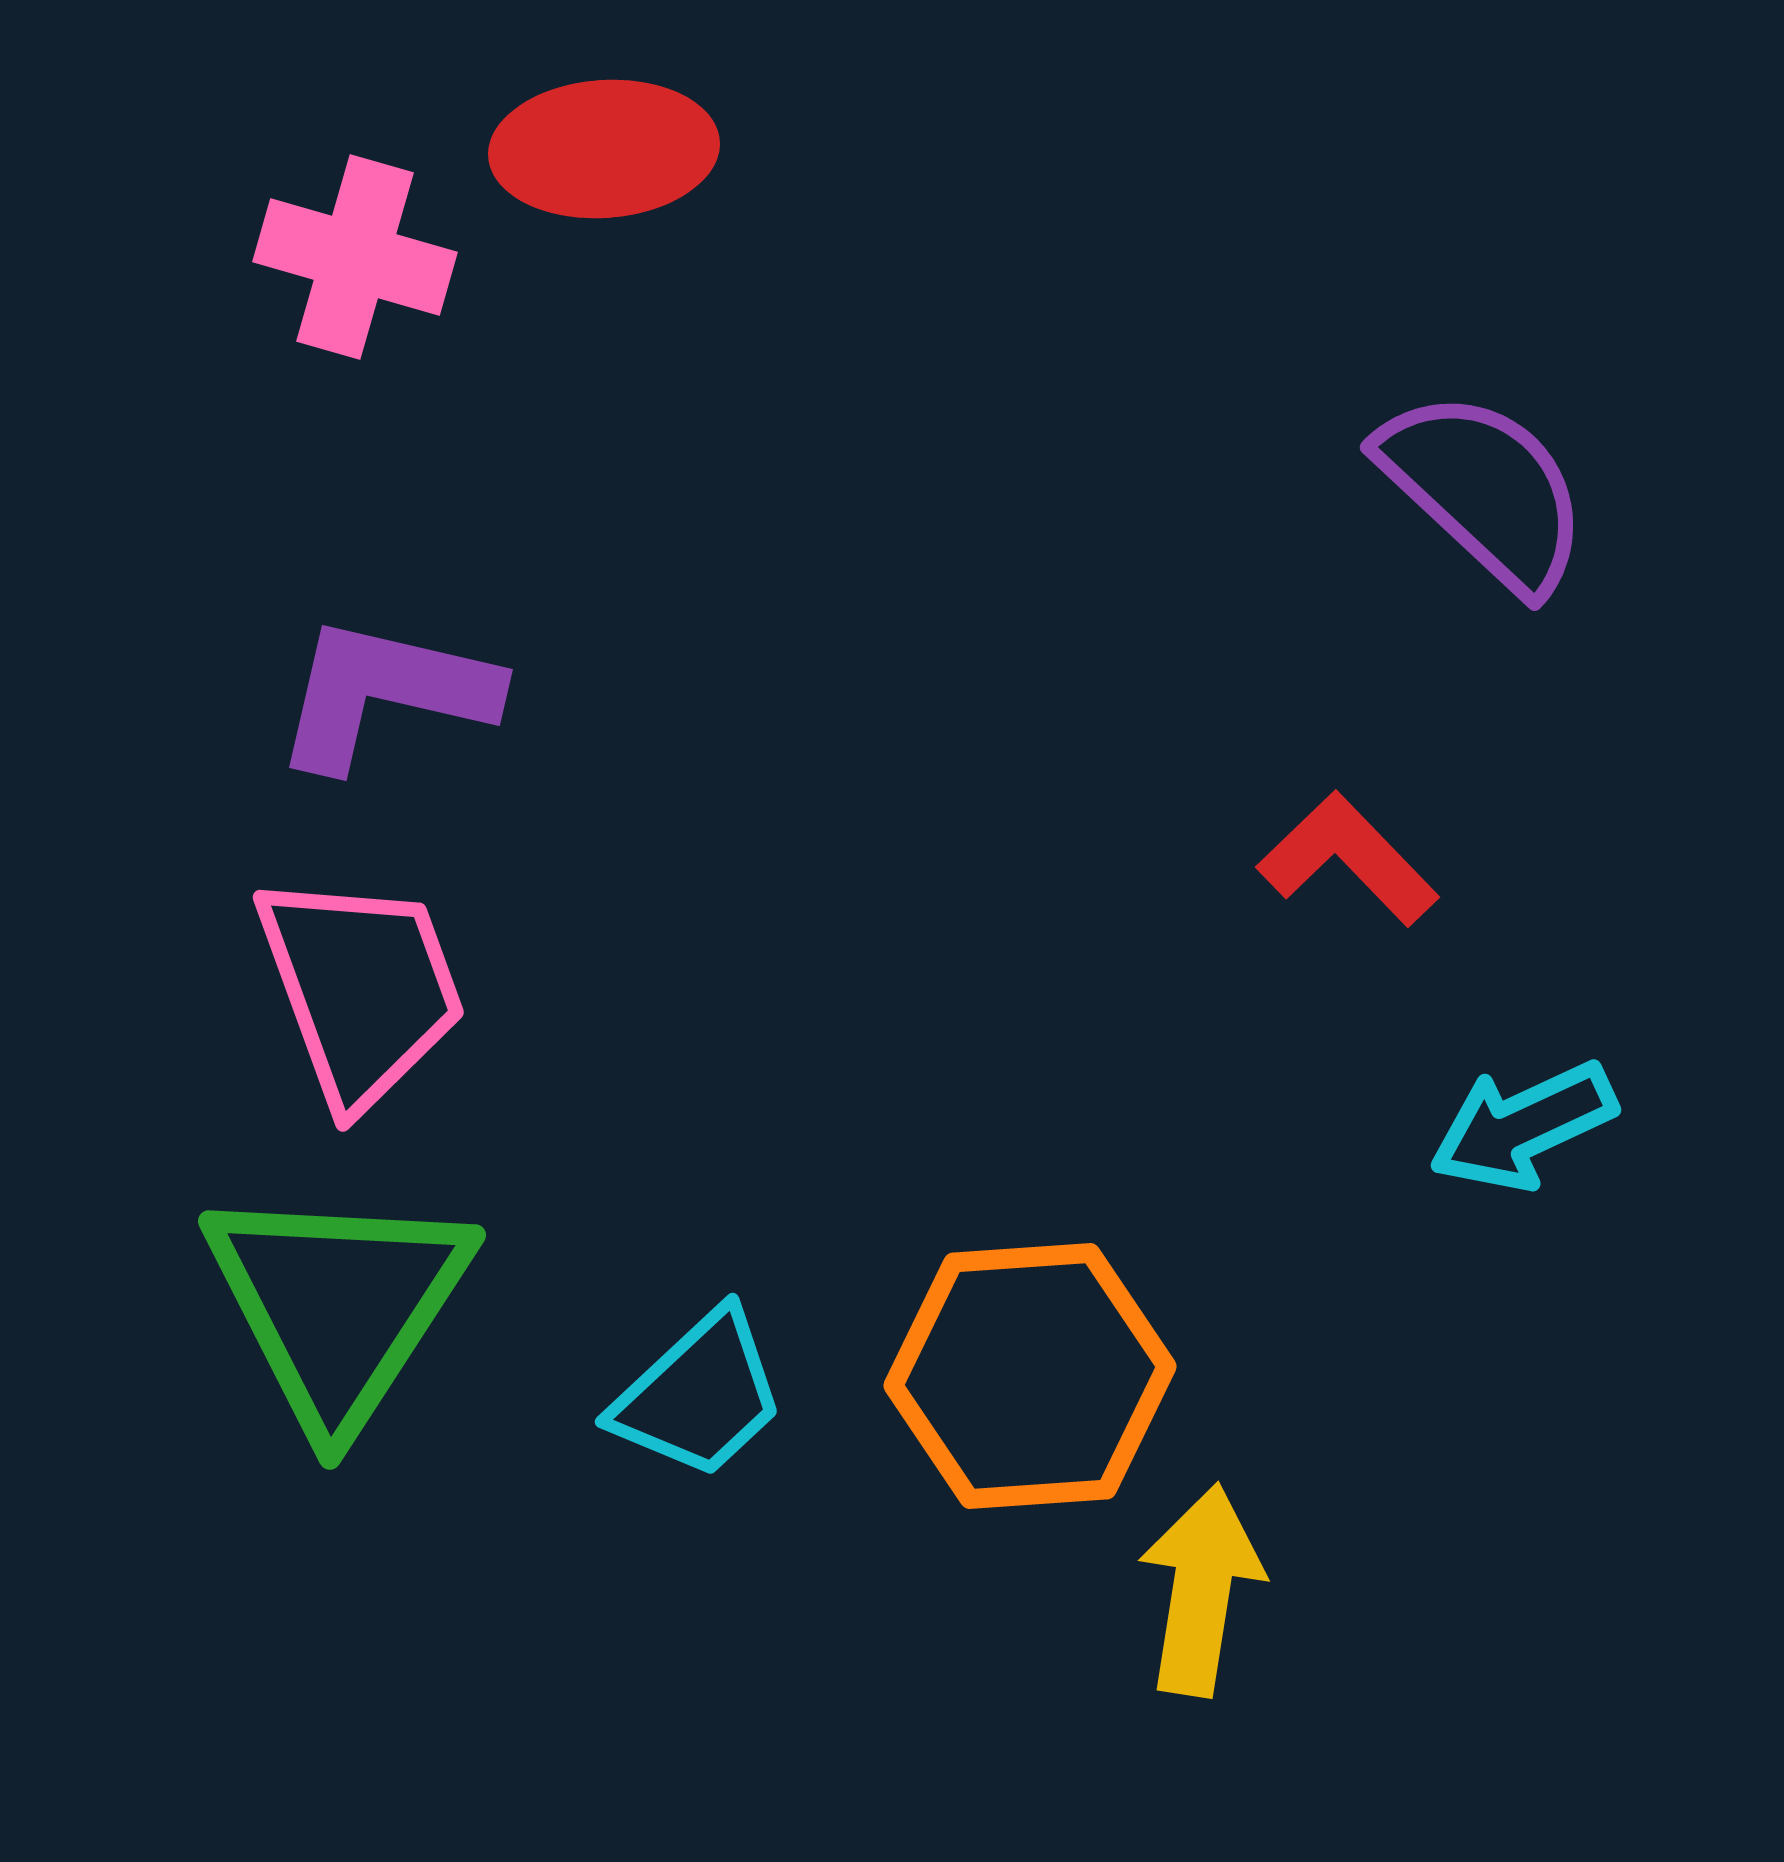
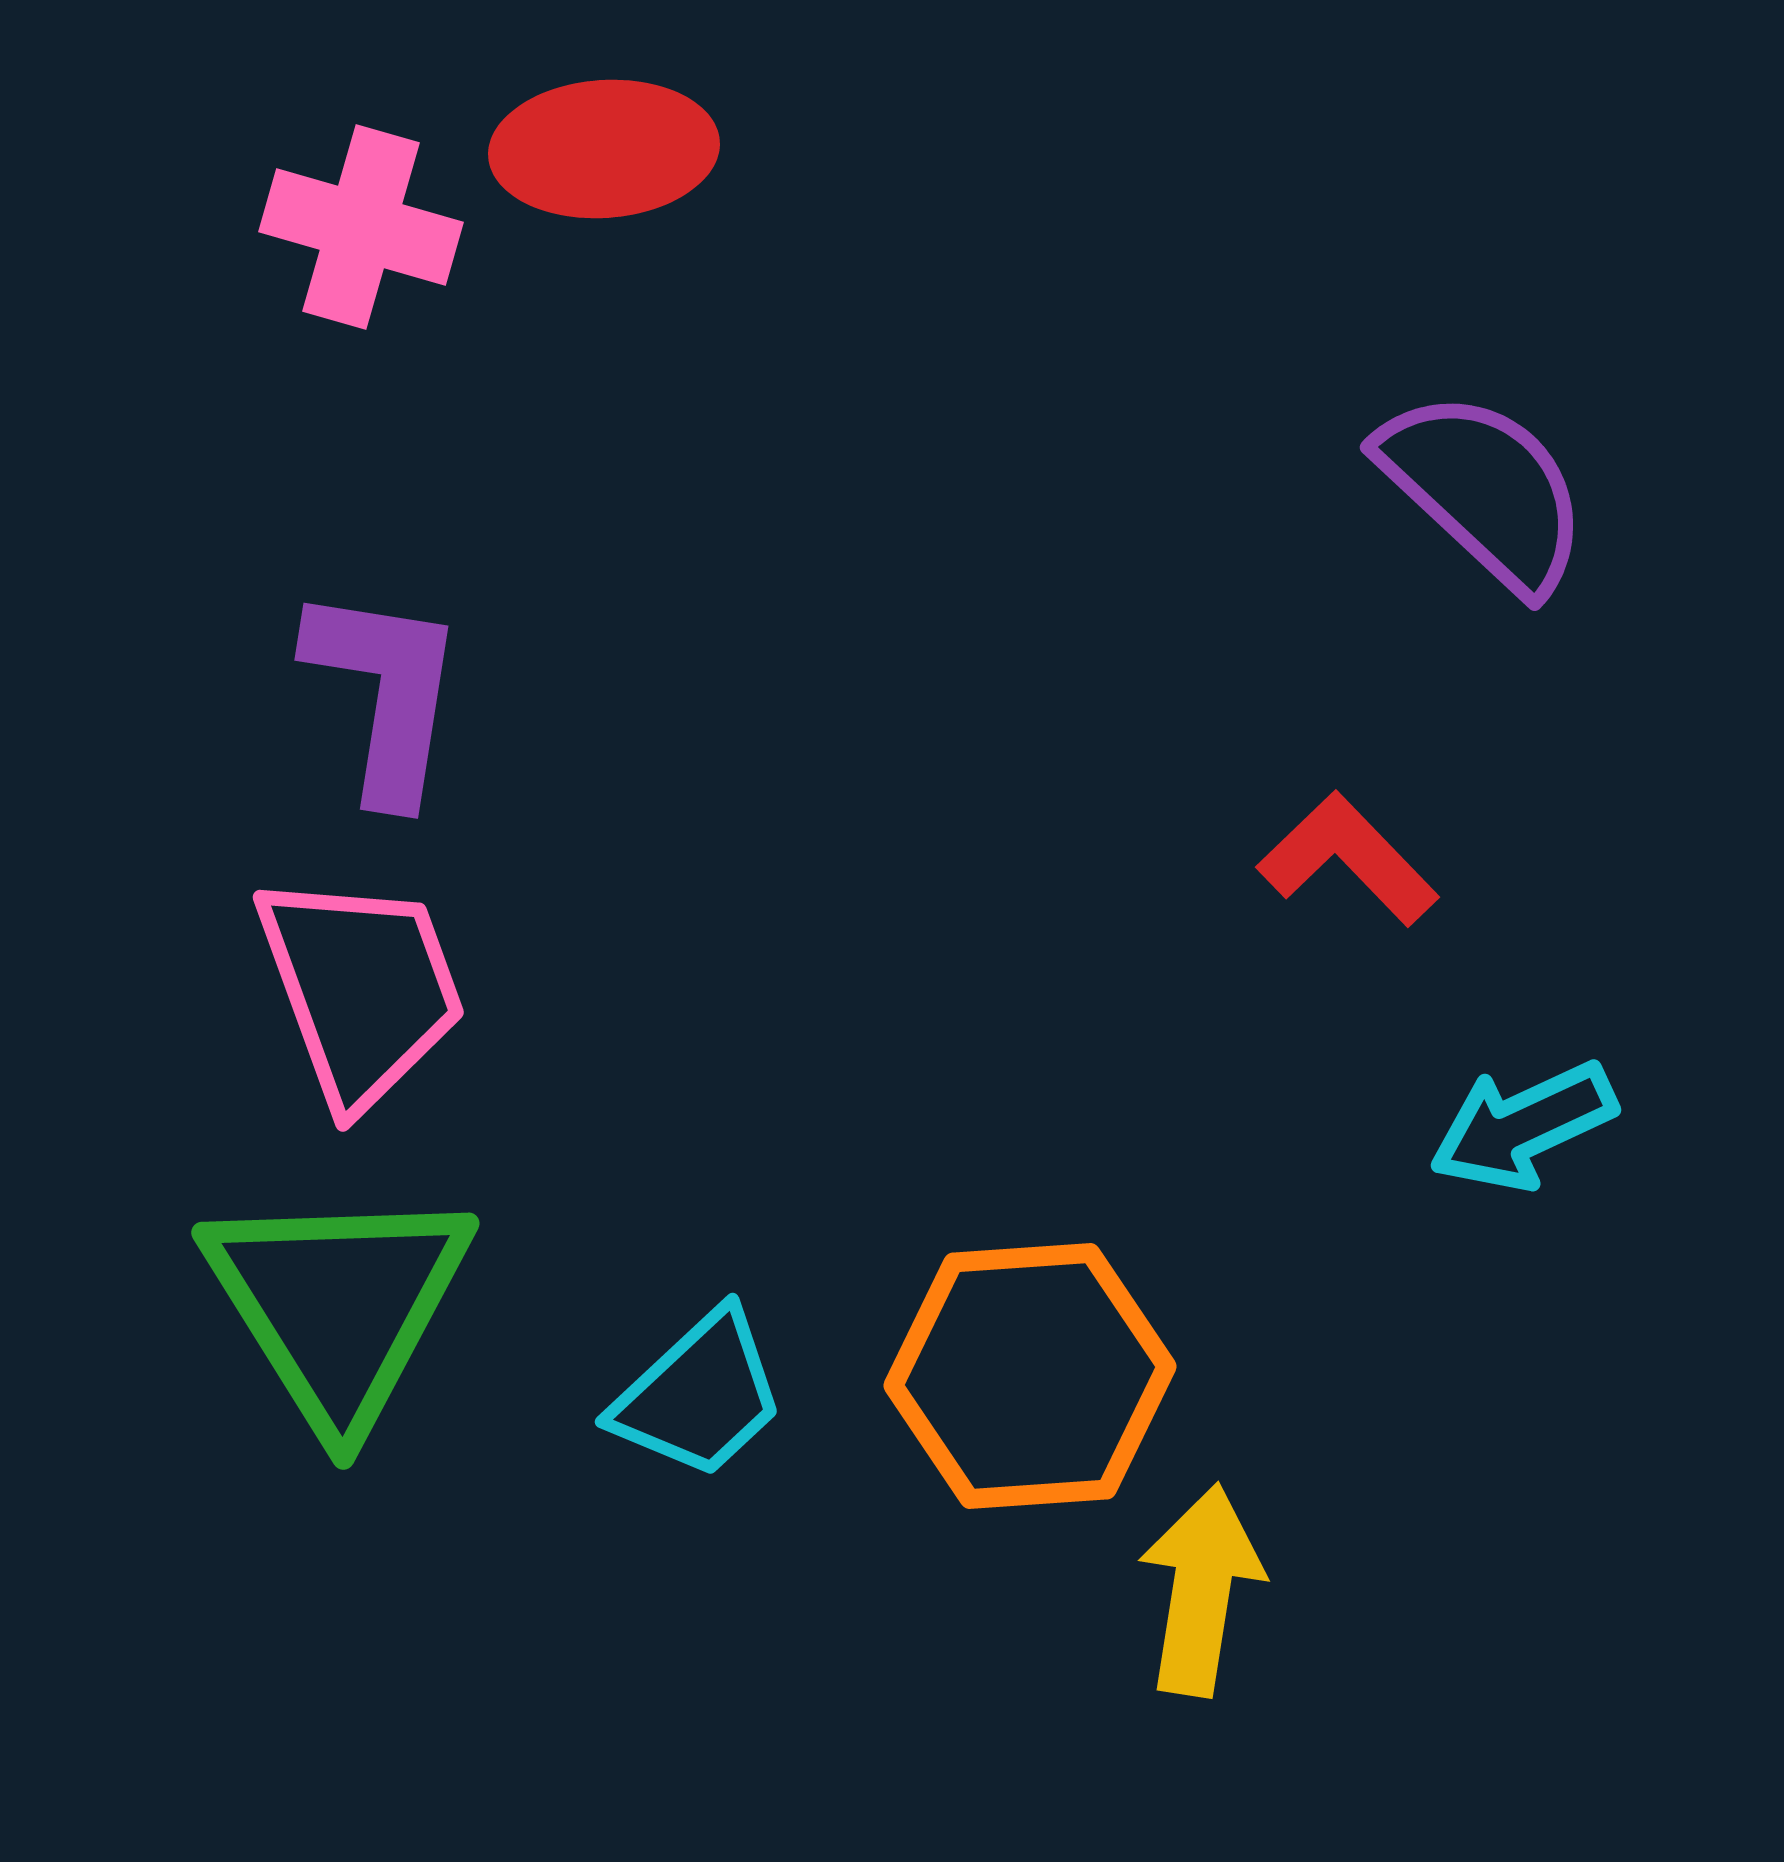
pink cross: moved 6 px right, 30 px up
purple L-shape: rotated 86 degrees clockwise
green triangle: rotated 5 degrees counterclockwise
